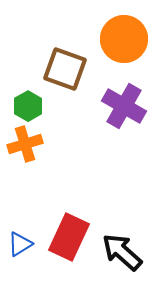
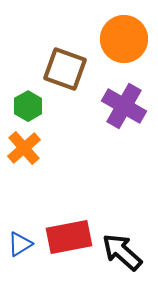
orange cross: moved 1 px left, 4 px down; rotated 24 degrees counterclockwise
red rectangle: rotated 54 degrees clockwise
